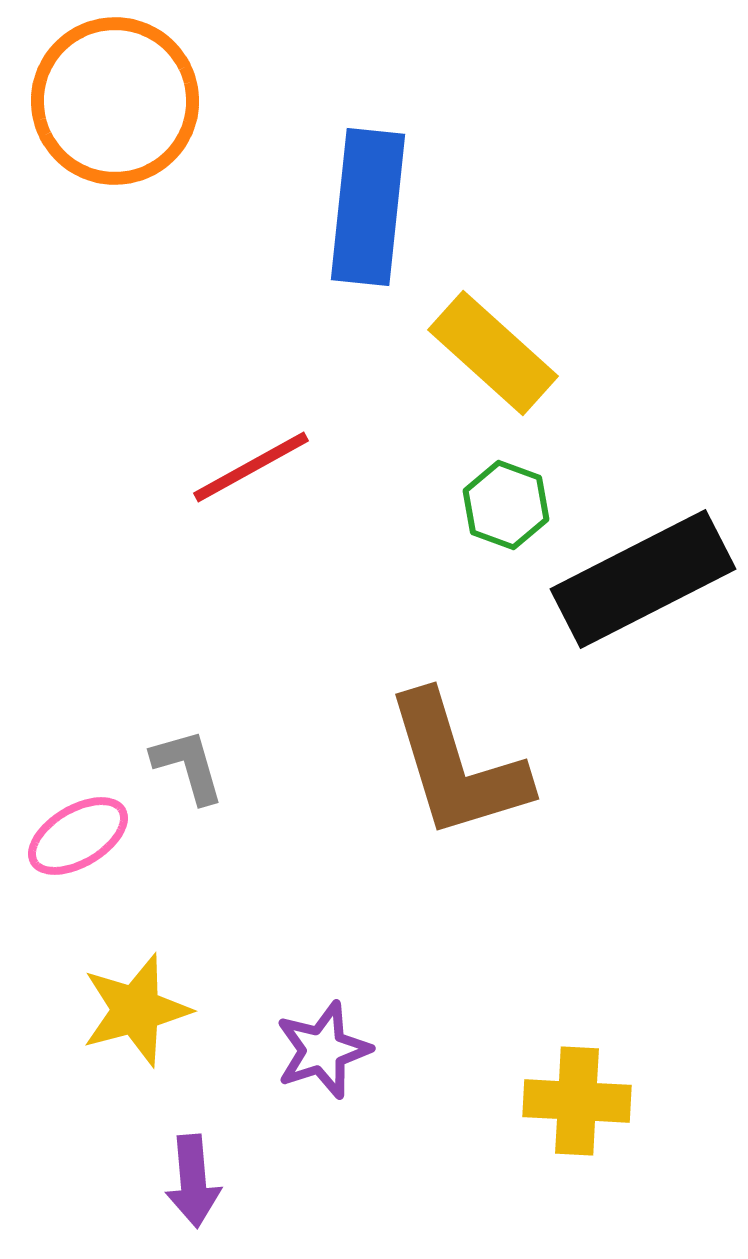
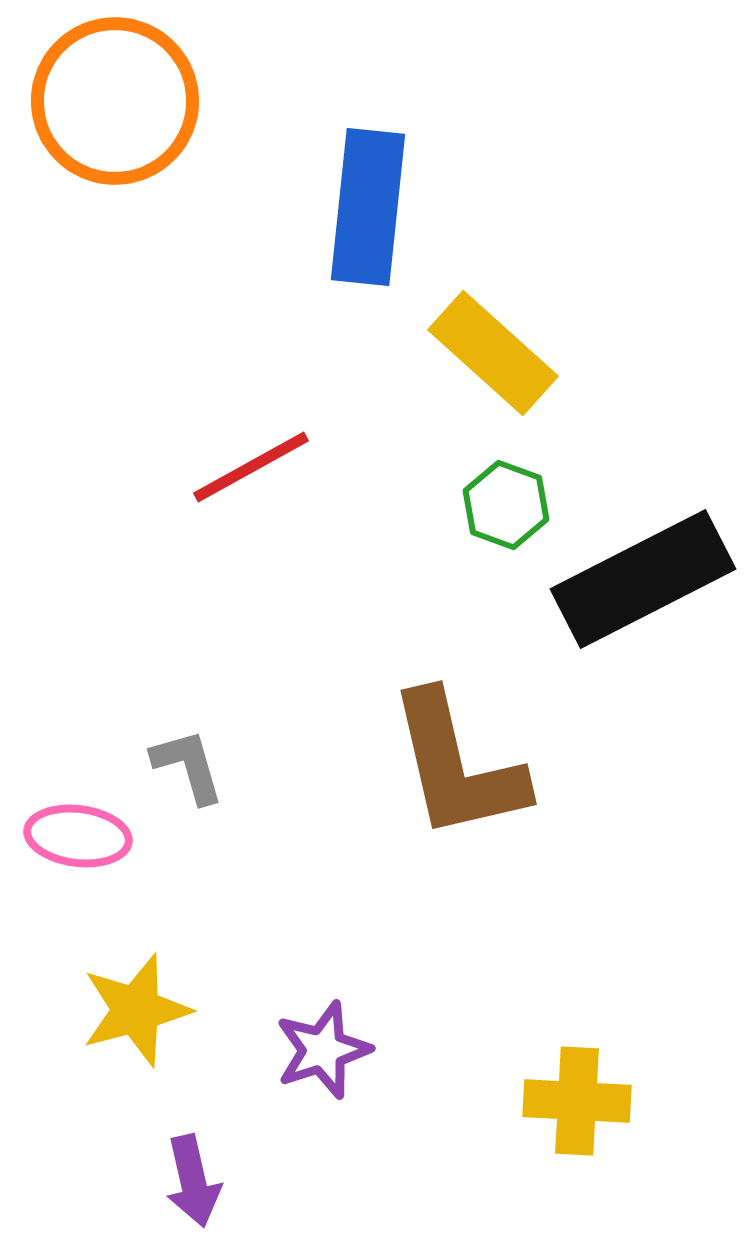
brown L-shape: rotated 4 degrees clockwise
pink ellipse: rotated 38 degrees clockwise
purple arrow: rotated 8 degrees counterclockwise
